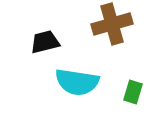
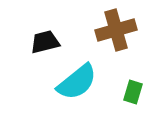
brown cross: moved 4 px right, 6 px down
cyan semicircle: rotated 48 degrees counterclockwise
